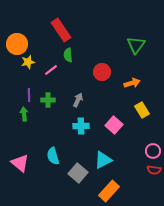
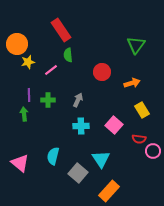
cyan semicircle: rotated 30 degrees clockwise
cyan triangle: moved 2 px left, 1 px up; rotated 36 degrees counterclockwise
red semicircle: moved 15 px left, 31 px up
